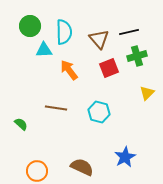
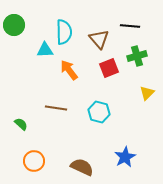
green circle: moved 16 px left, 1 px up
black line: moved 1 px right, 6 px up; rotated 18 degrees clockwise
cyan triangle: moved 1 px right
orange circle: moved 3 px left, 10 px up
